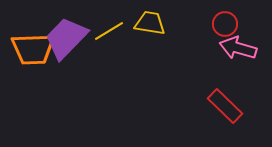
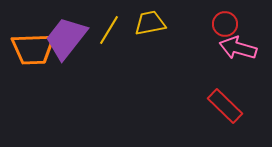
yellow trapezoid: rotated 20 degrees counterclockwise
yellow line: moved 1 px up; rotated 28 degrees counterclockwise
purple trapezoid: rotated 6 degrees counterclockwise
